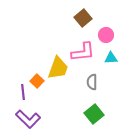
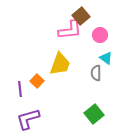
brown square: moved 2 px left, 2 px up
pink circle: moved 6 px left
pink L-shape: moved 13 px left, 22 px up
cyan triangle: moved 5 px left; rotated 40 degrees clockwise
yellow trapezoid: moved 2 px right, 4 px up
gray semicircle: moved 4 px right, 9 px up
purple line: moved 3 px left, 3 px up
purple L-shape: rotated 120 degrees clockwise
